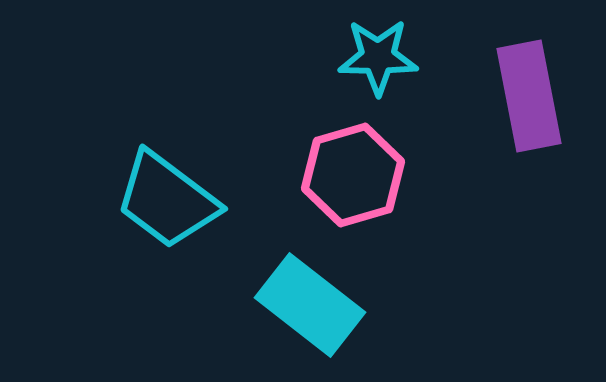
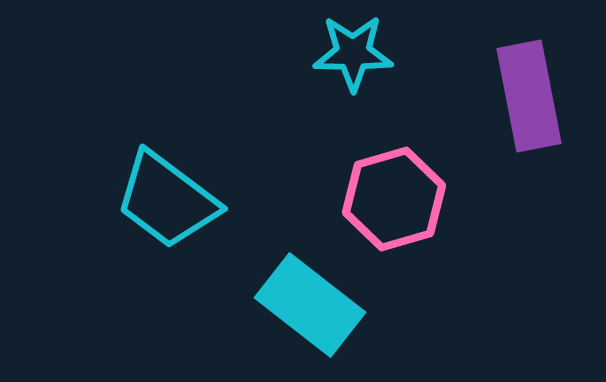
cyan star: moved 25 px left, 4 px up
pink hexagon: moved 41 px right, 24 px down
